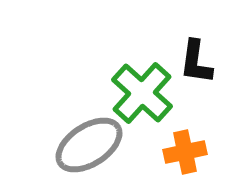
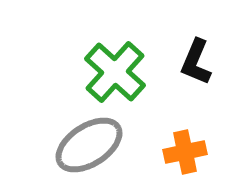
black L-shape: rotated 15 degrees clockwise
green cross: moved 27 px left, 21 px up
